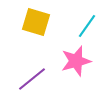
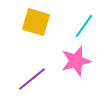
cyan line: moved 3 px left
